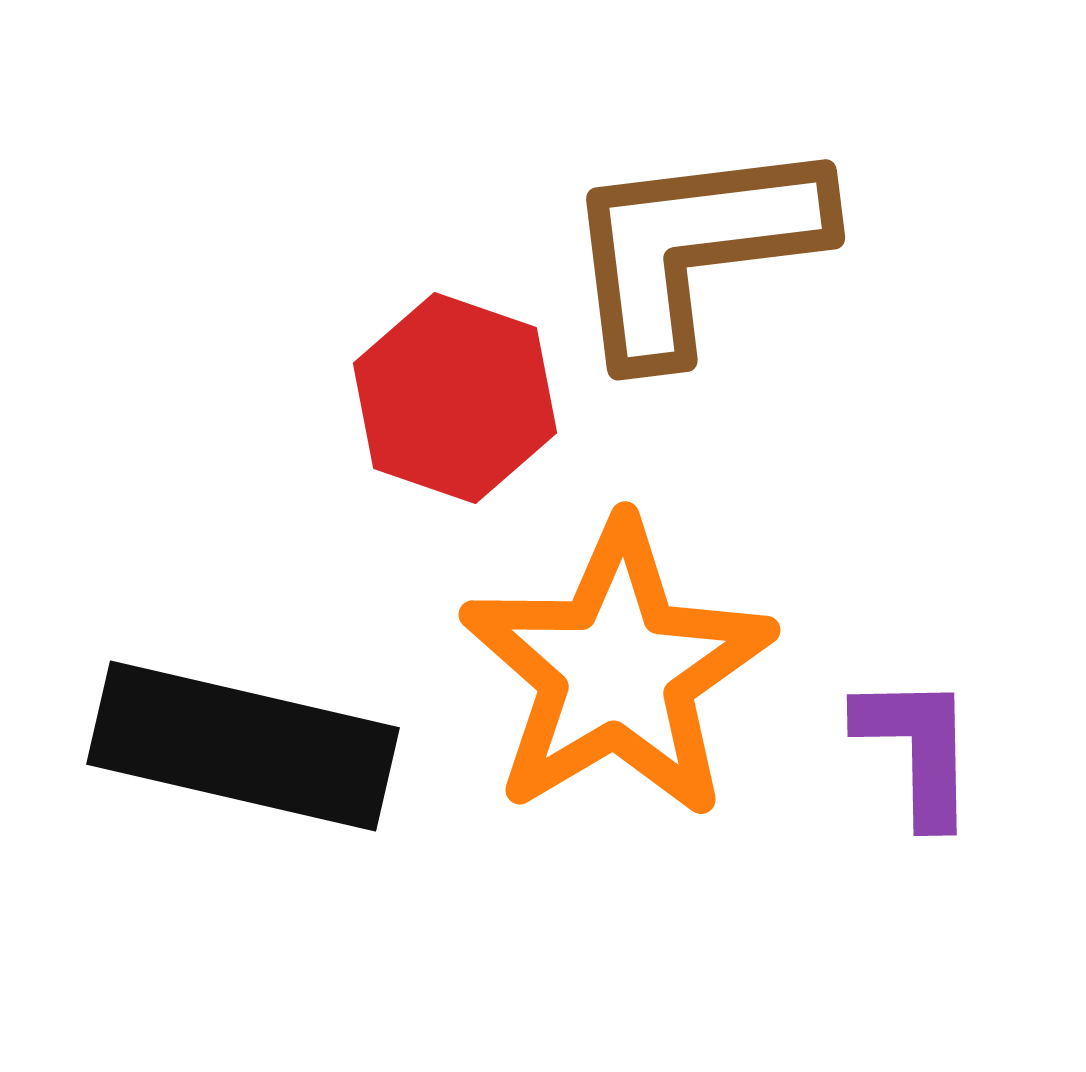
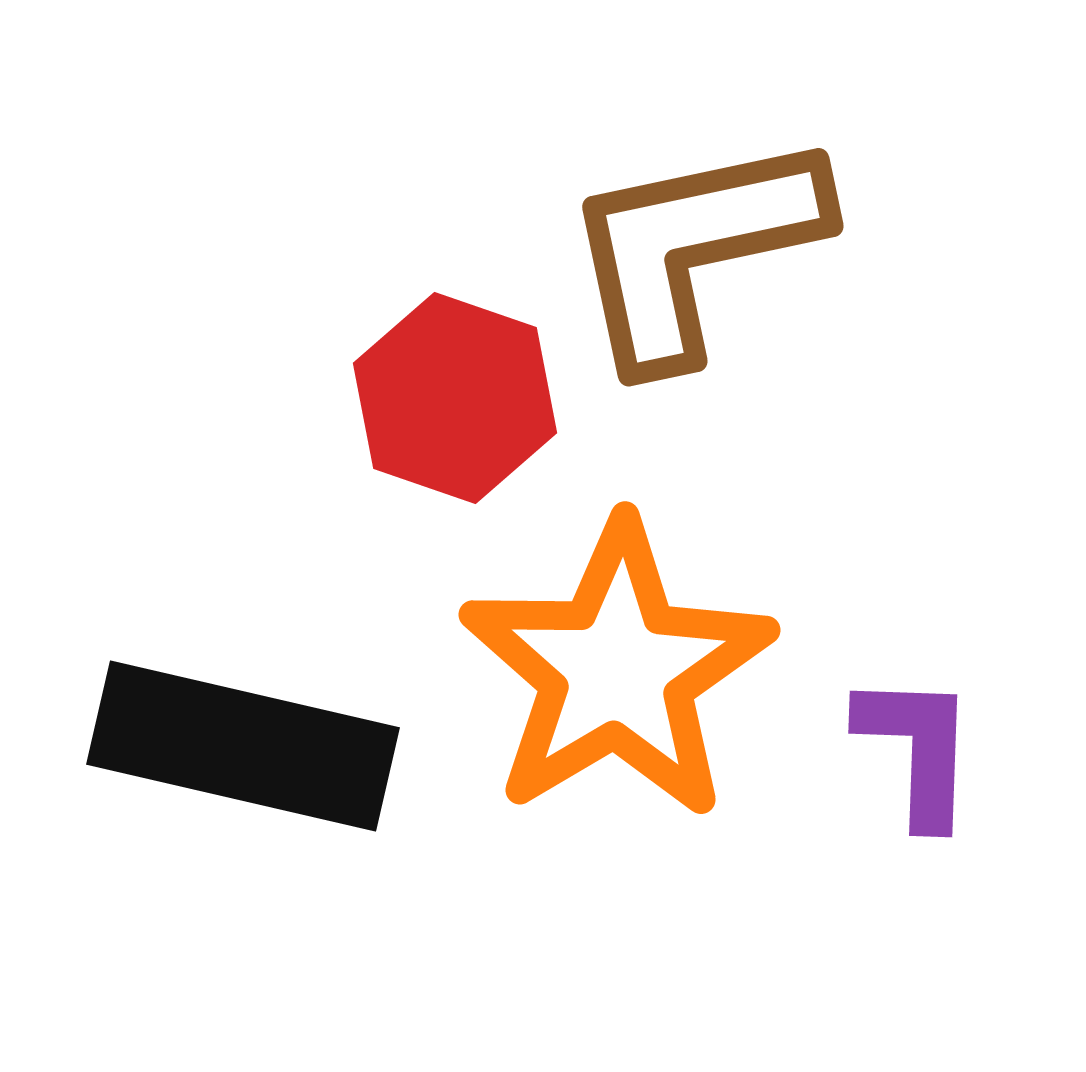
brown L-shape: rotated 5 degrees counterclockwise
purple L-shape: rotated 3 degrees clockwise
